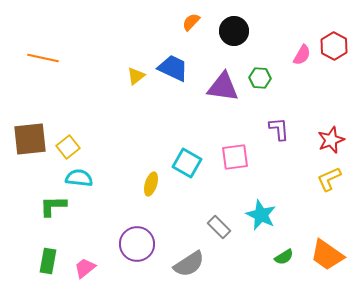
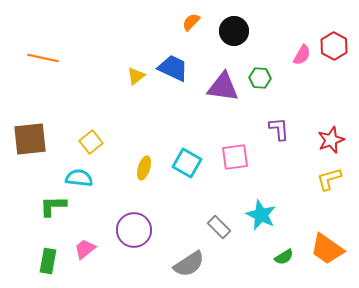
yellow square: moved 23 px right, 5 px up
yellow L-shape: rotated 8 degrees clockwise
yellow ellipse: moved 7 px left, 16 px up
purple circle: moved 3 px left, 14 px up
orange trapezoid: moved 6 px up
pink trapezoid: moved 19 px up
